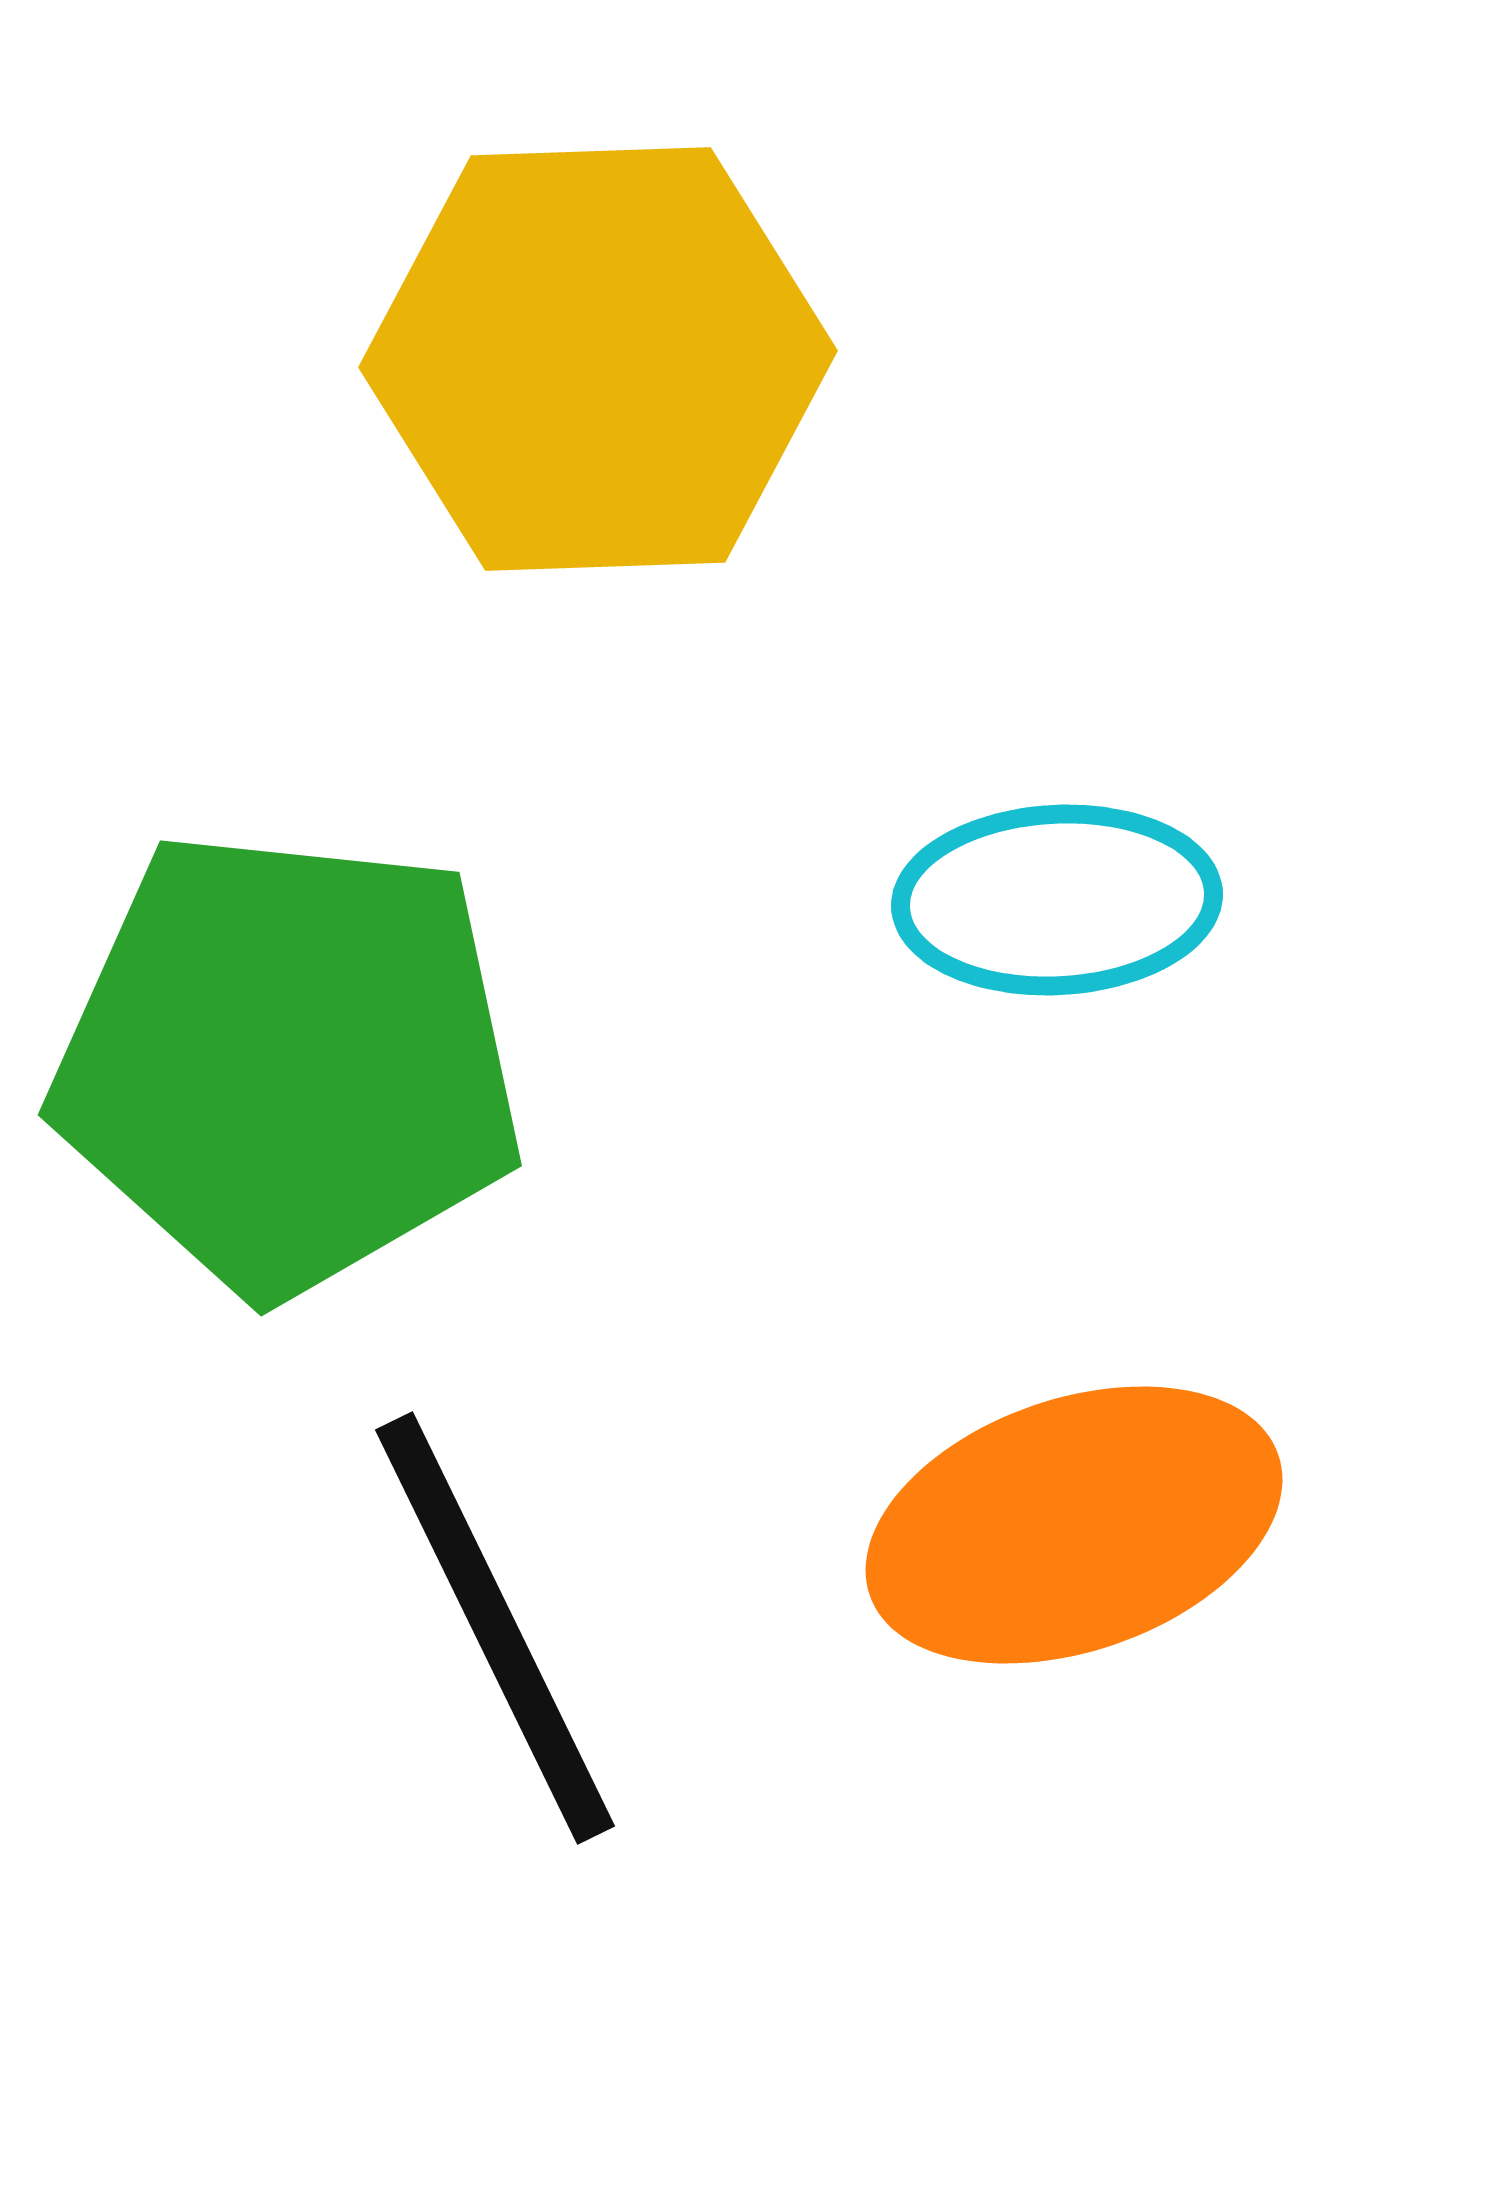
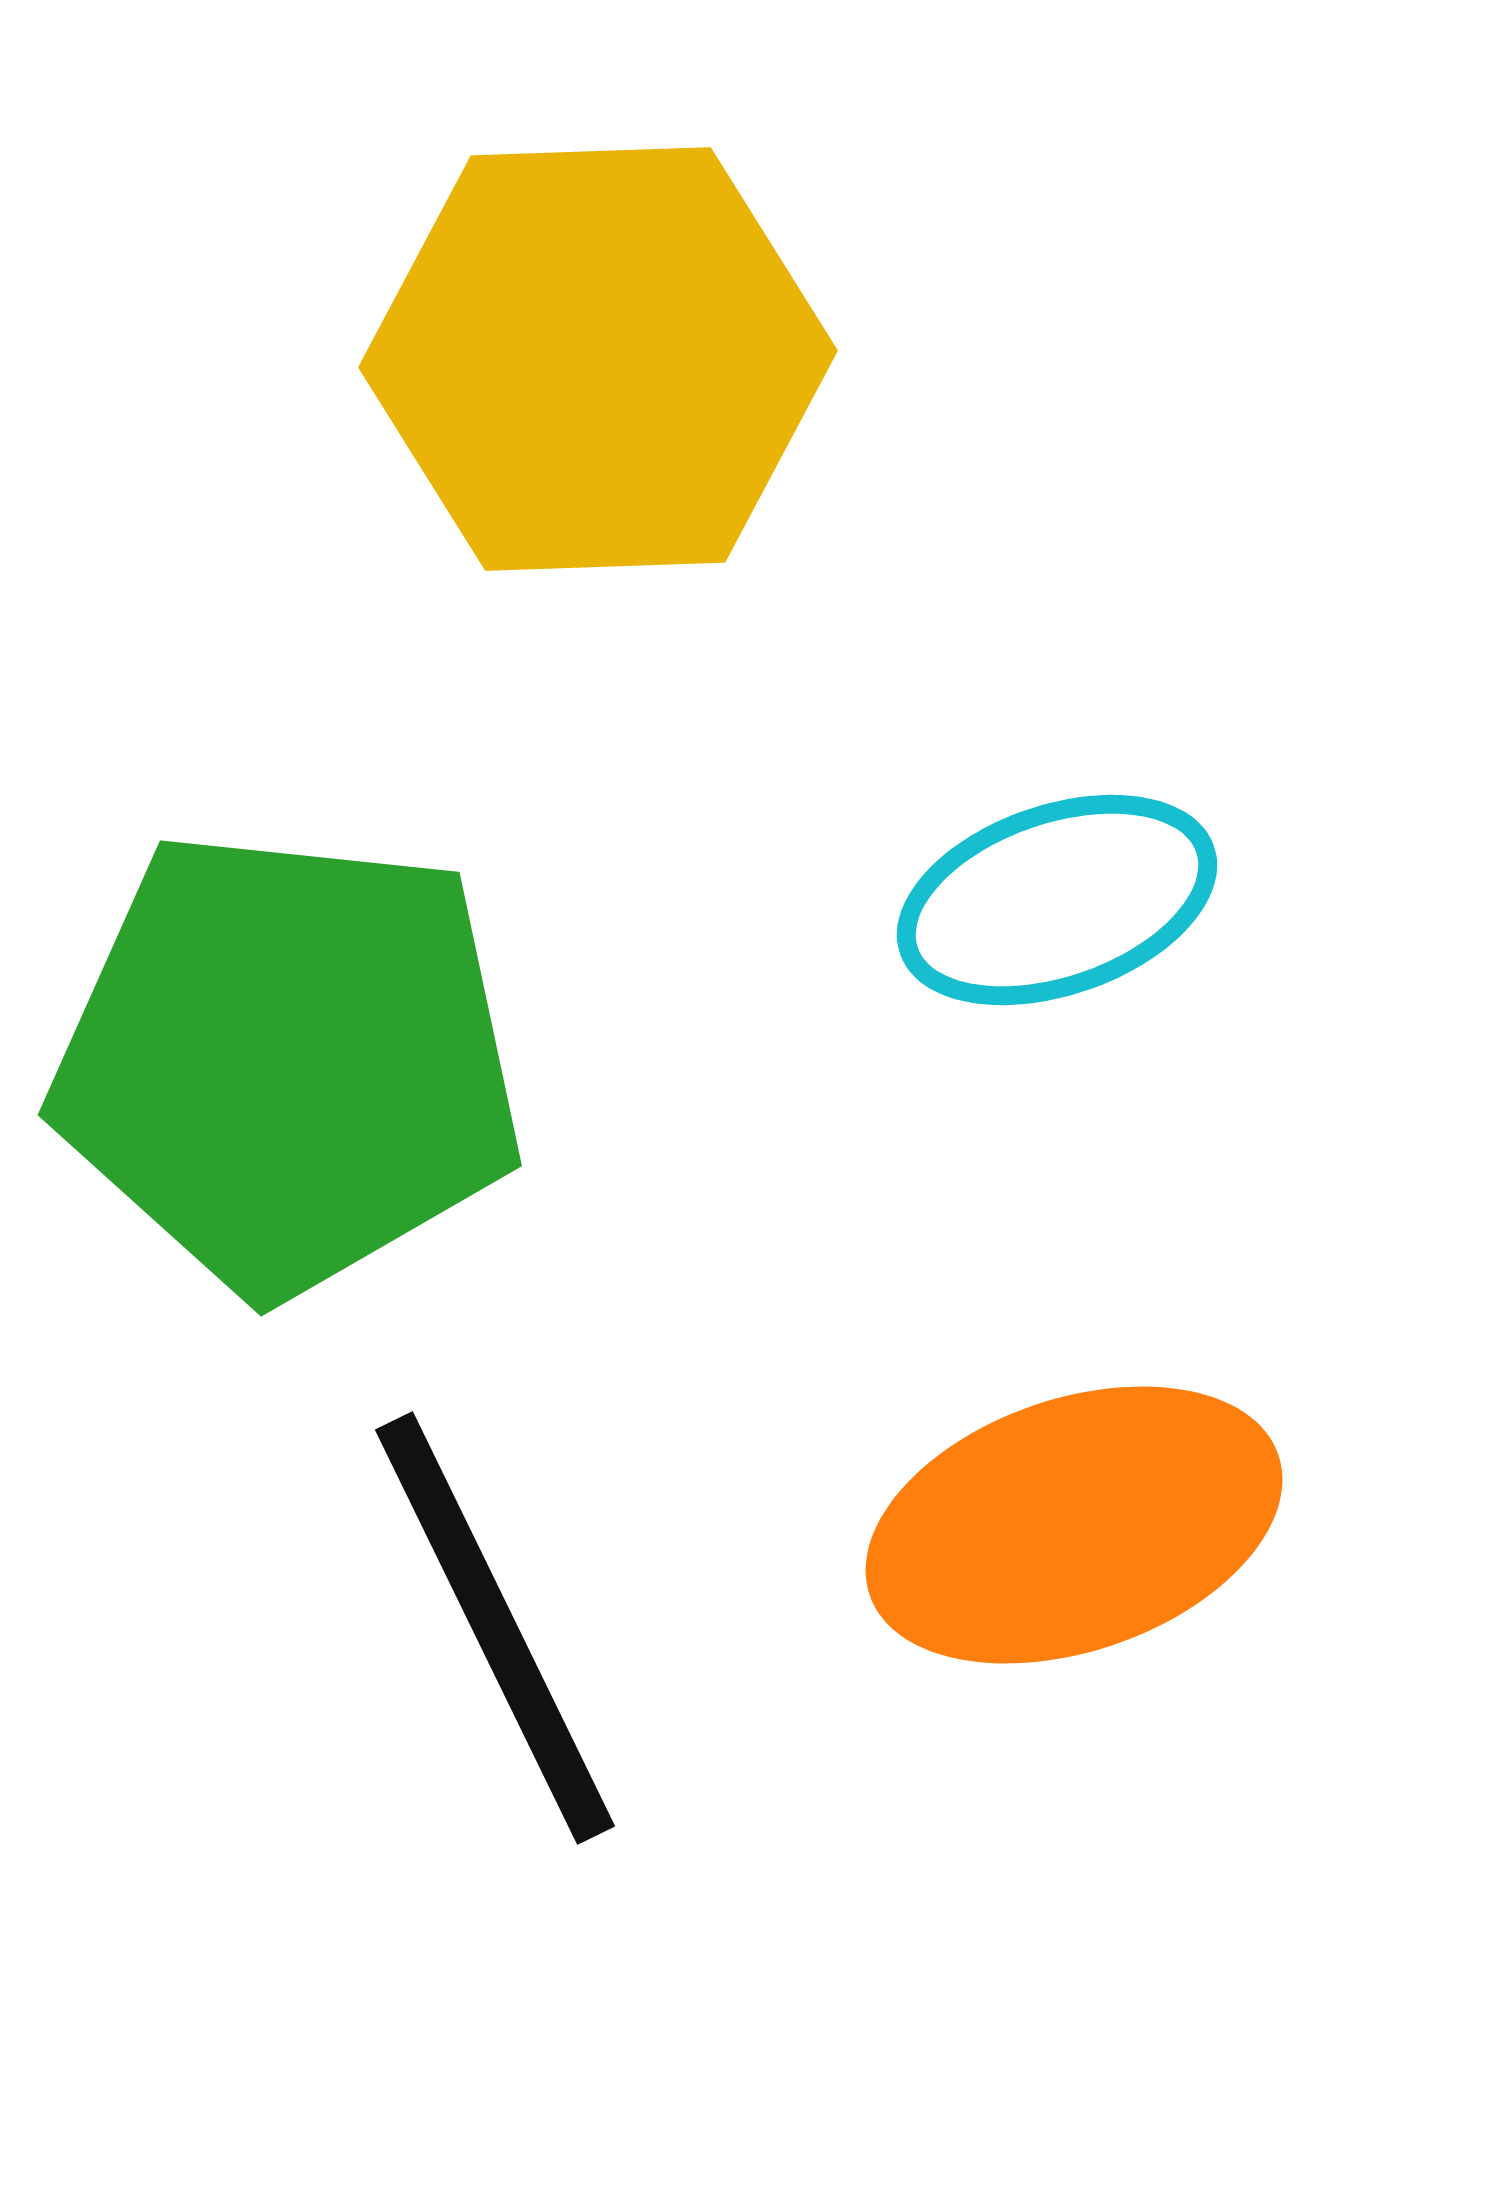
cyan ellipse: rotated 16 degrees counterclockwise
